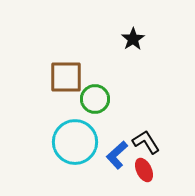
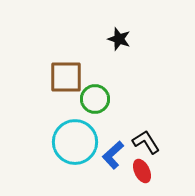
black star: moved 14 px left; rotated 20 degrees counterclockwise
blue L-shape: moved 4 px left
red ellipse: moved 2 px left, 1 px down
